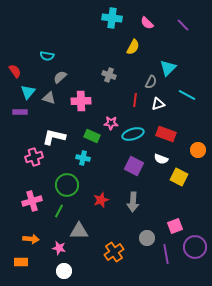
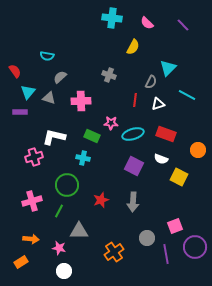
orange rectangle at (21, 262): rotated 32 degrees counterclockwise
